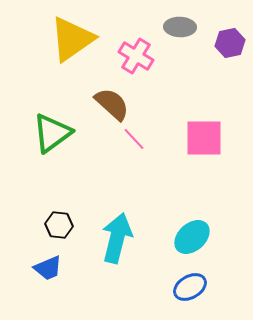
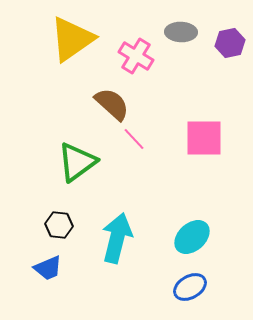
gray ellipse: moved 1 px right, 5 px down
green triangle: moved 25 px right, 29 px down
